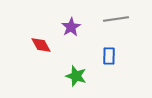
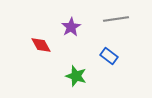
blue rectangle: rotated 54 degrees counterclockwise
